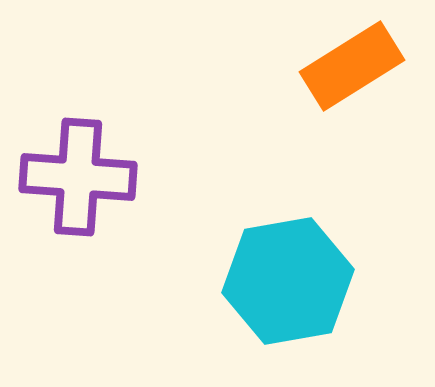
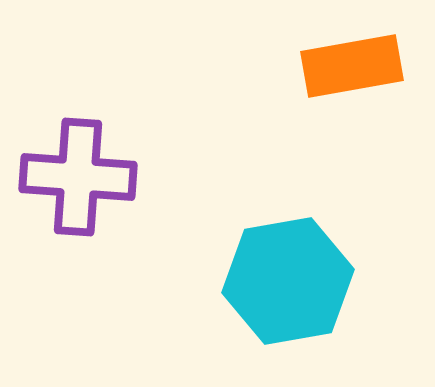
orange rectangle: rotated 22 degrees clockwise
